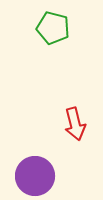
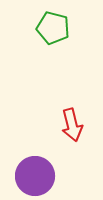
red arrow: moved 3 px left, 1 px down
